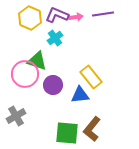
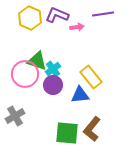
pink arrow: moved 1 px right, 10 px down
cyan cross: moved 2 px left, 31 px down
gray cross: moved 1 px left
